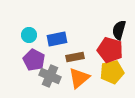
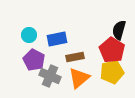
red pentagon: moved 2 px right; rotated 15 degrees clockwise
